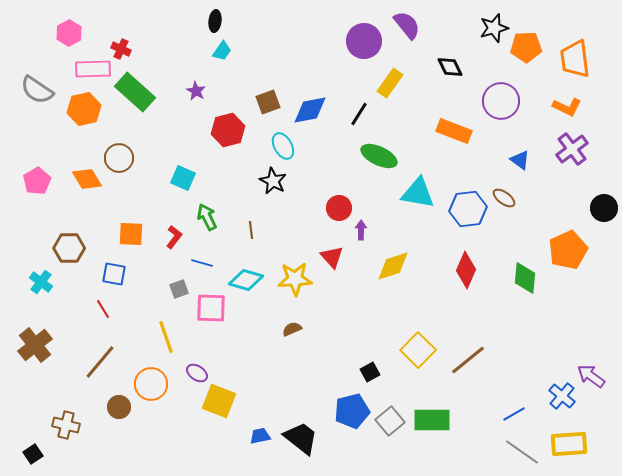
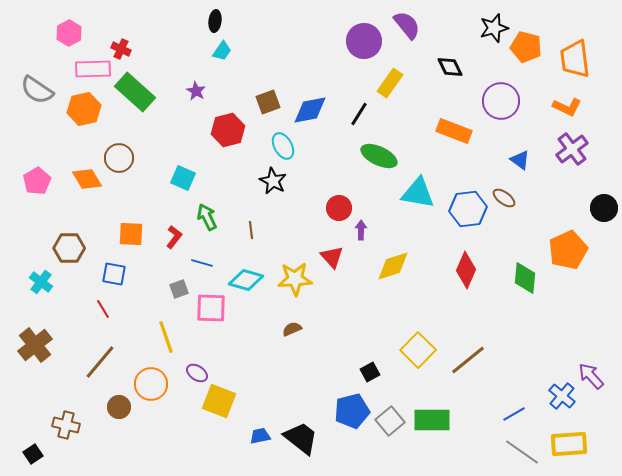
orange pentagon at (526, 47): rotated 16 degrees clockwise
purple arrow at (591, 376): rotated 12 degrees clockwise
